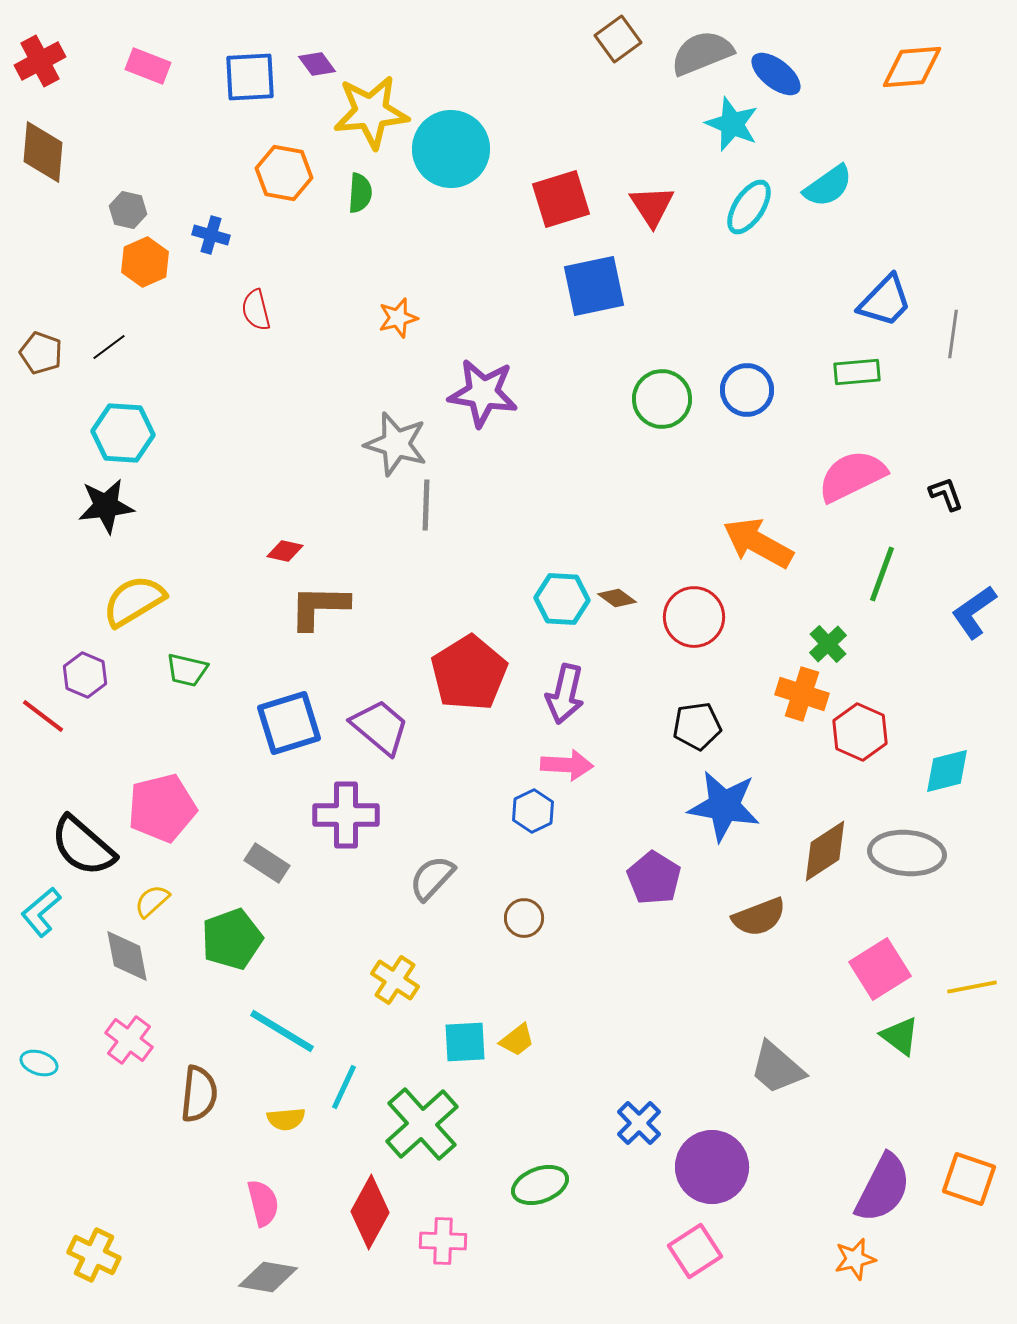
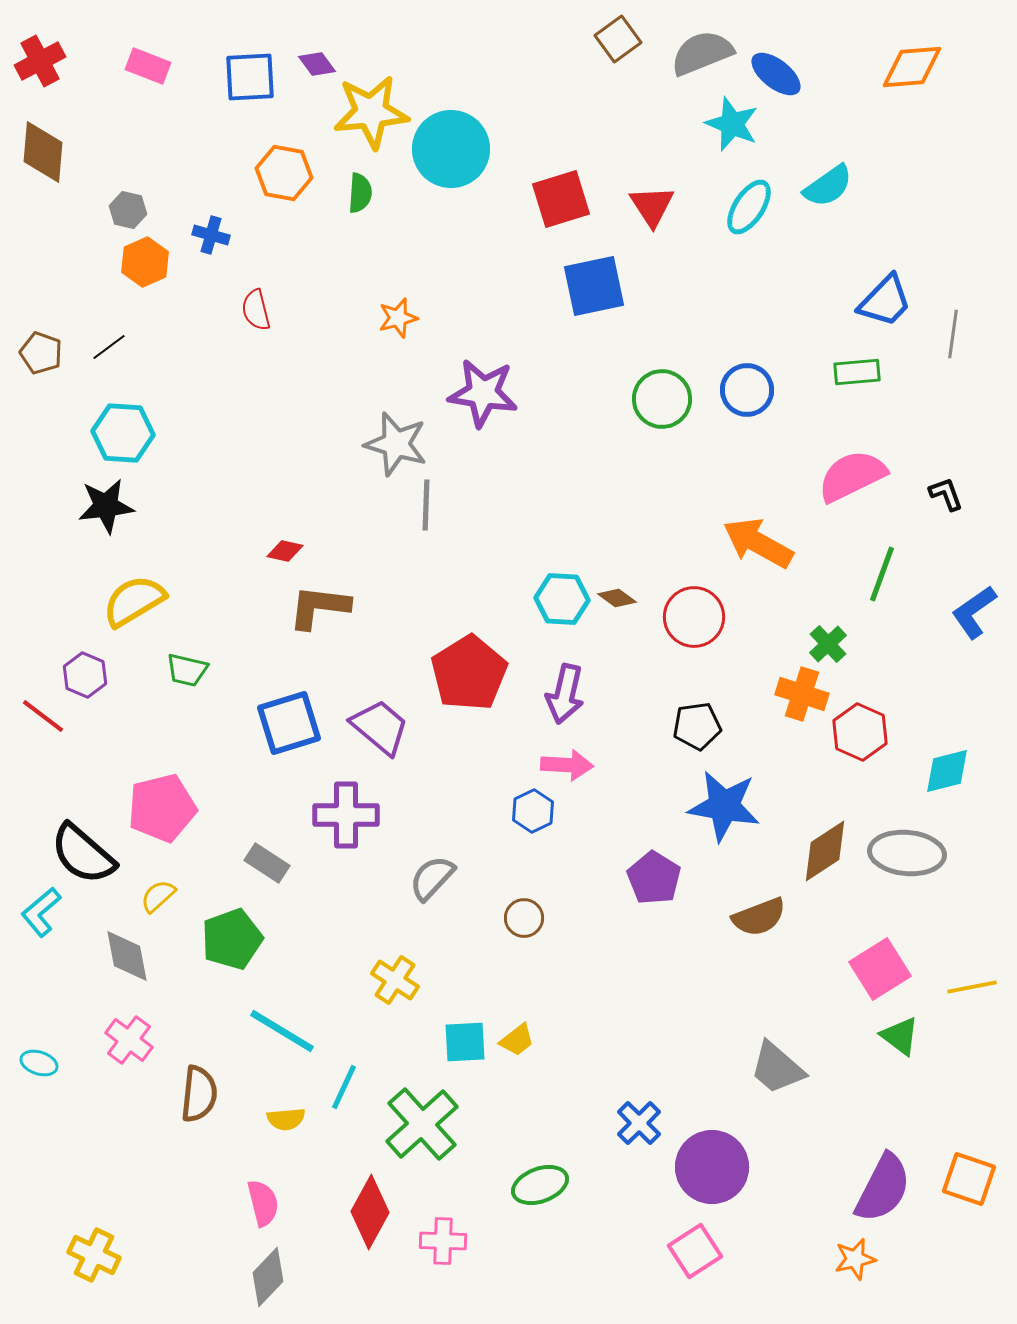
brown L-shape at (319, 607): rotated 6 degrees clockwise
black semicircle at (83, 846): moved 8 px down
yellow semicircle at (152, 901): moved 6 px right, 5 px up
gray diamond at (268, 1277): rotated 56 degrees counterclockwise
